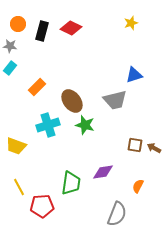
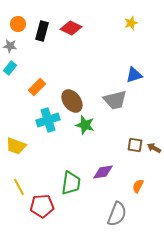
cyan cross: moved 5 px up
